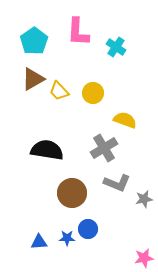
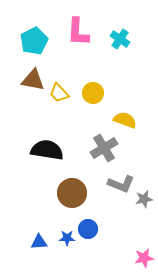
cyan pentagon: rotated 8 degrees clockwise
cyan cross: moved 4 px right, 8 px up
brown triangle: moved 1 px down; rotated 40 degrees clockwise
yellow trapezoid: moved 2 px down
gray L-shape: moved 4 px right, 1 px down
